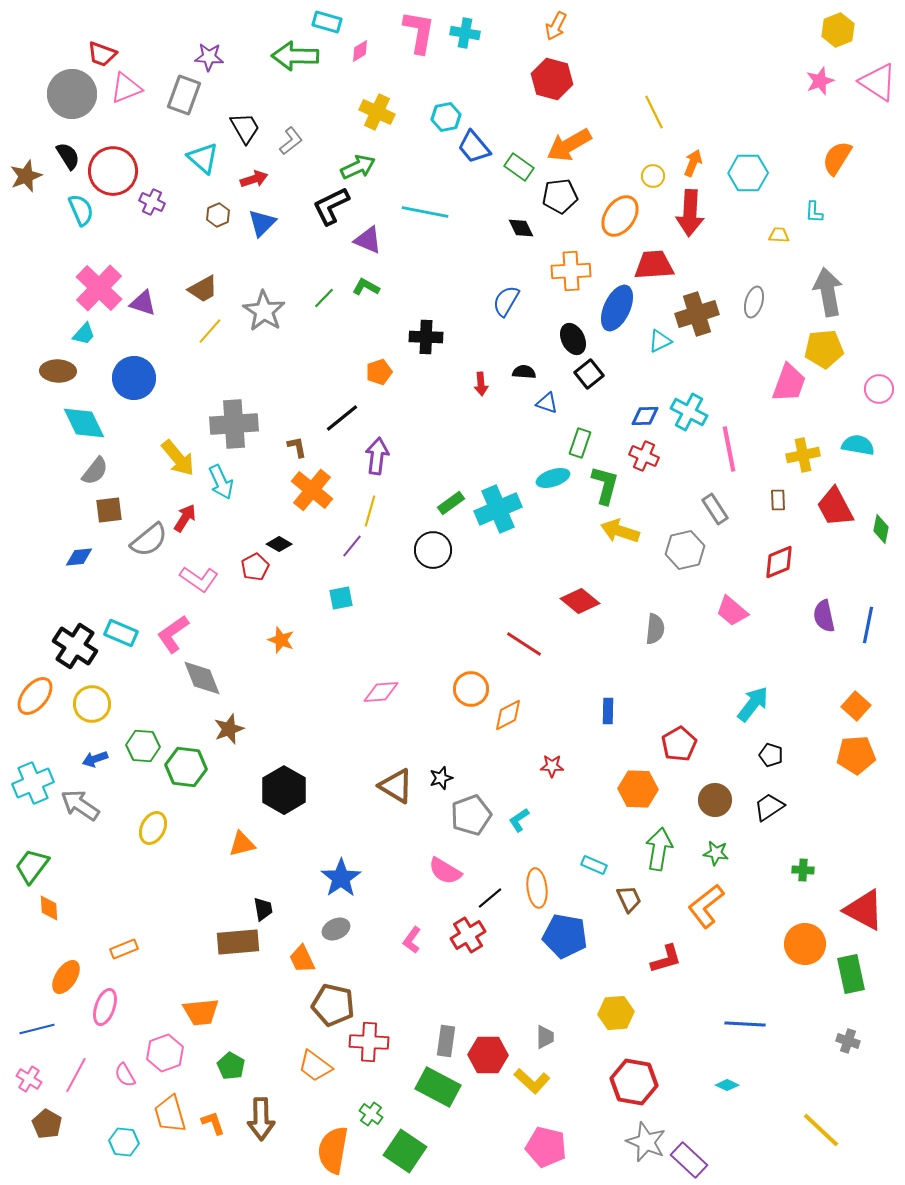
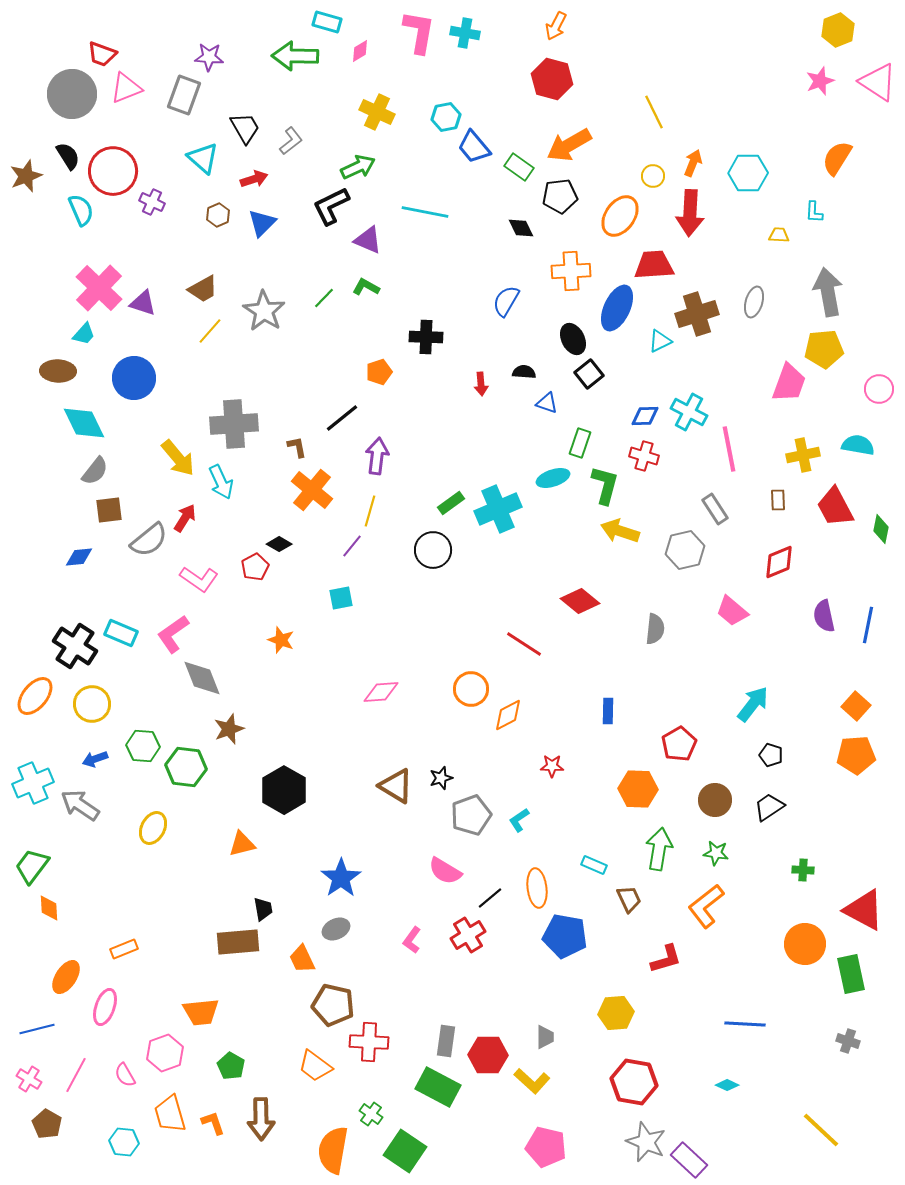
red cross at (644, 456): rotated 8 degrees counterclockwise
